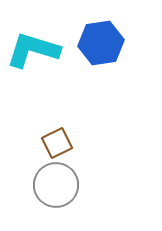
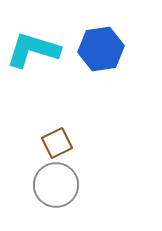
blue hexagon: moved 6 px down
